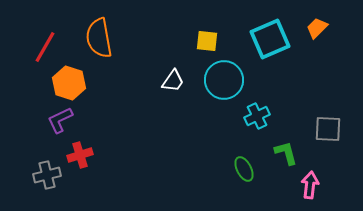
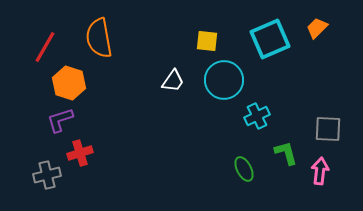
purple L-shape: rotated 8 degrees clockwise
red cross: moved 2 px up
pink arrow: moved 10 px right, 14 px up
